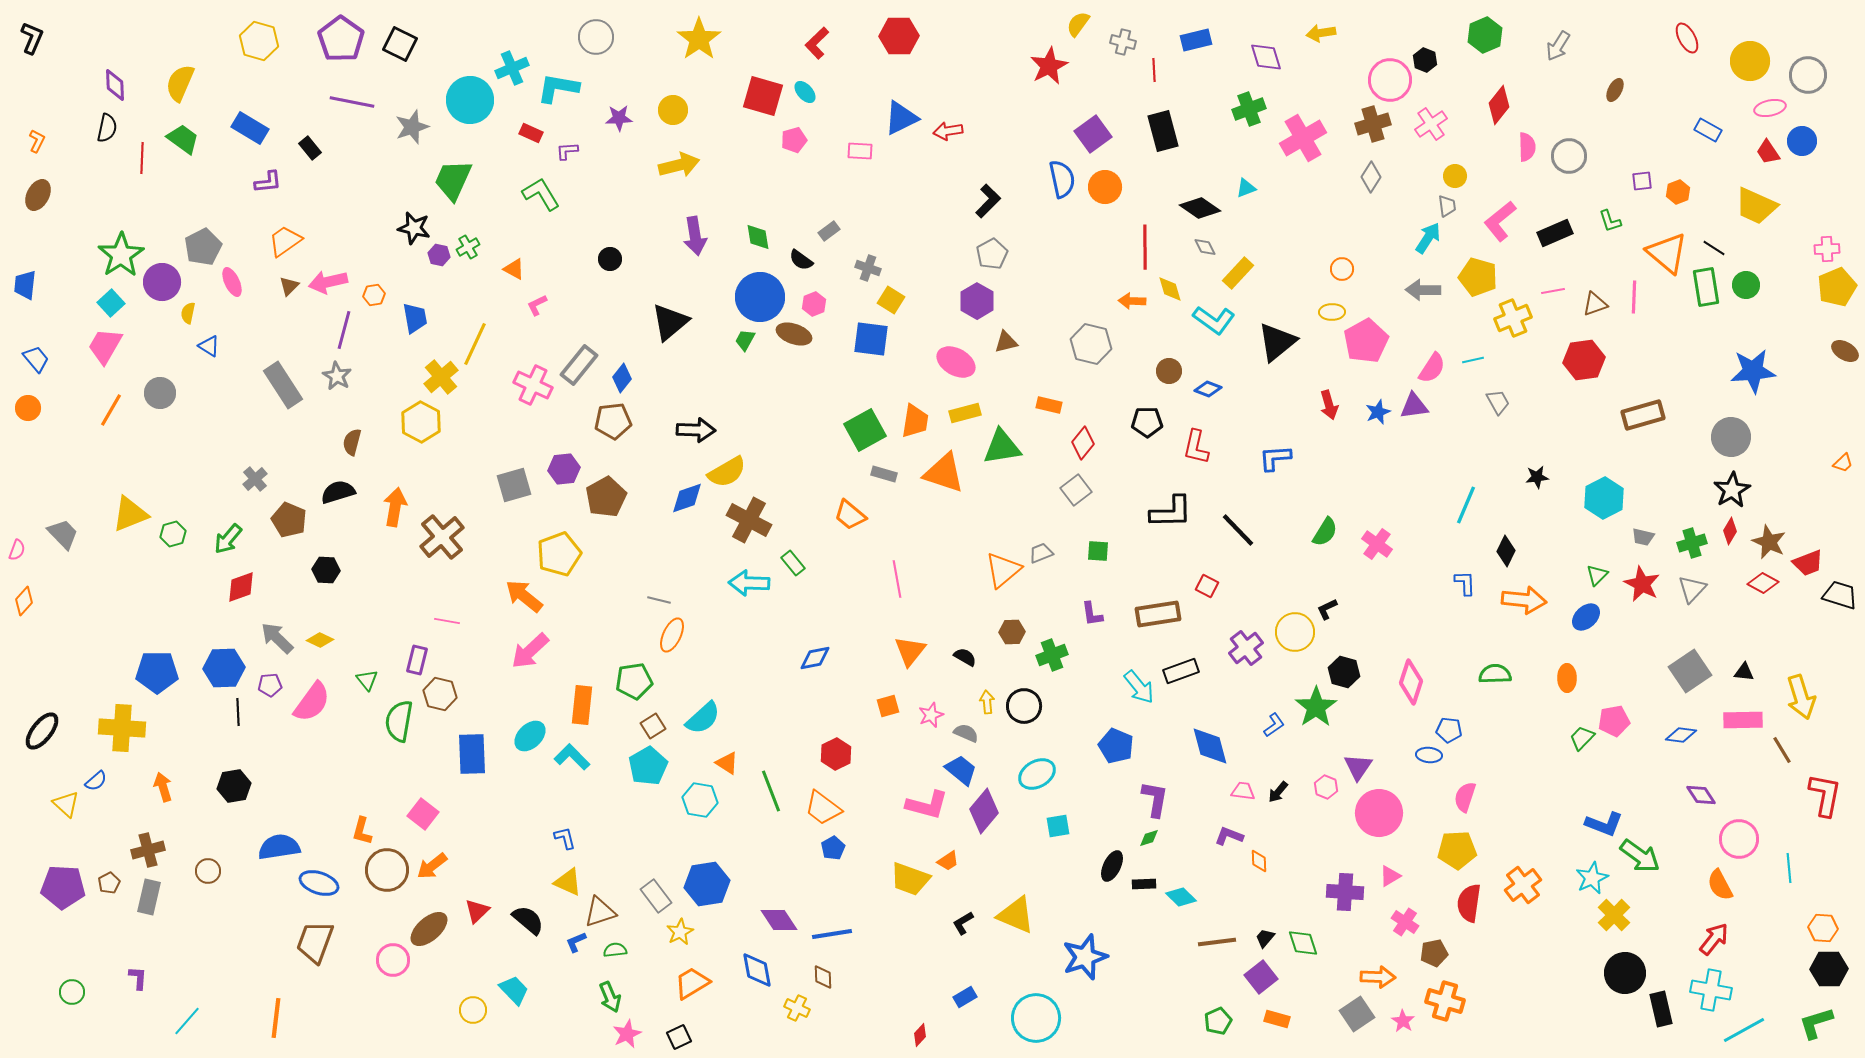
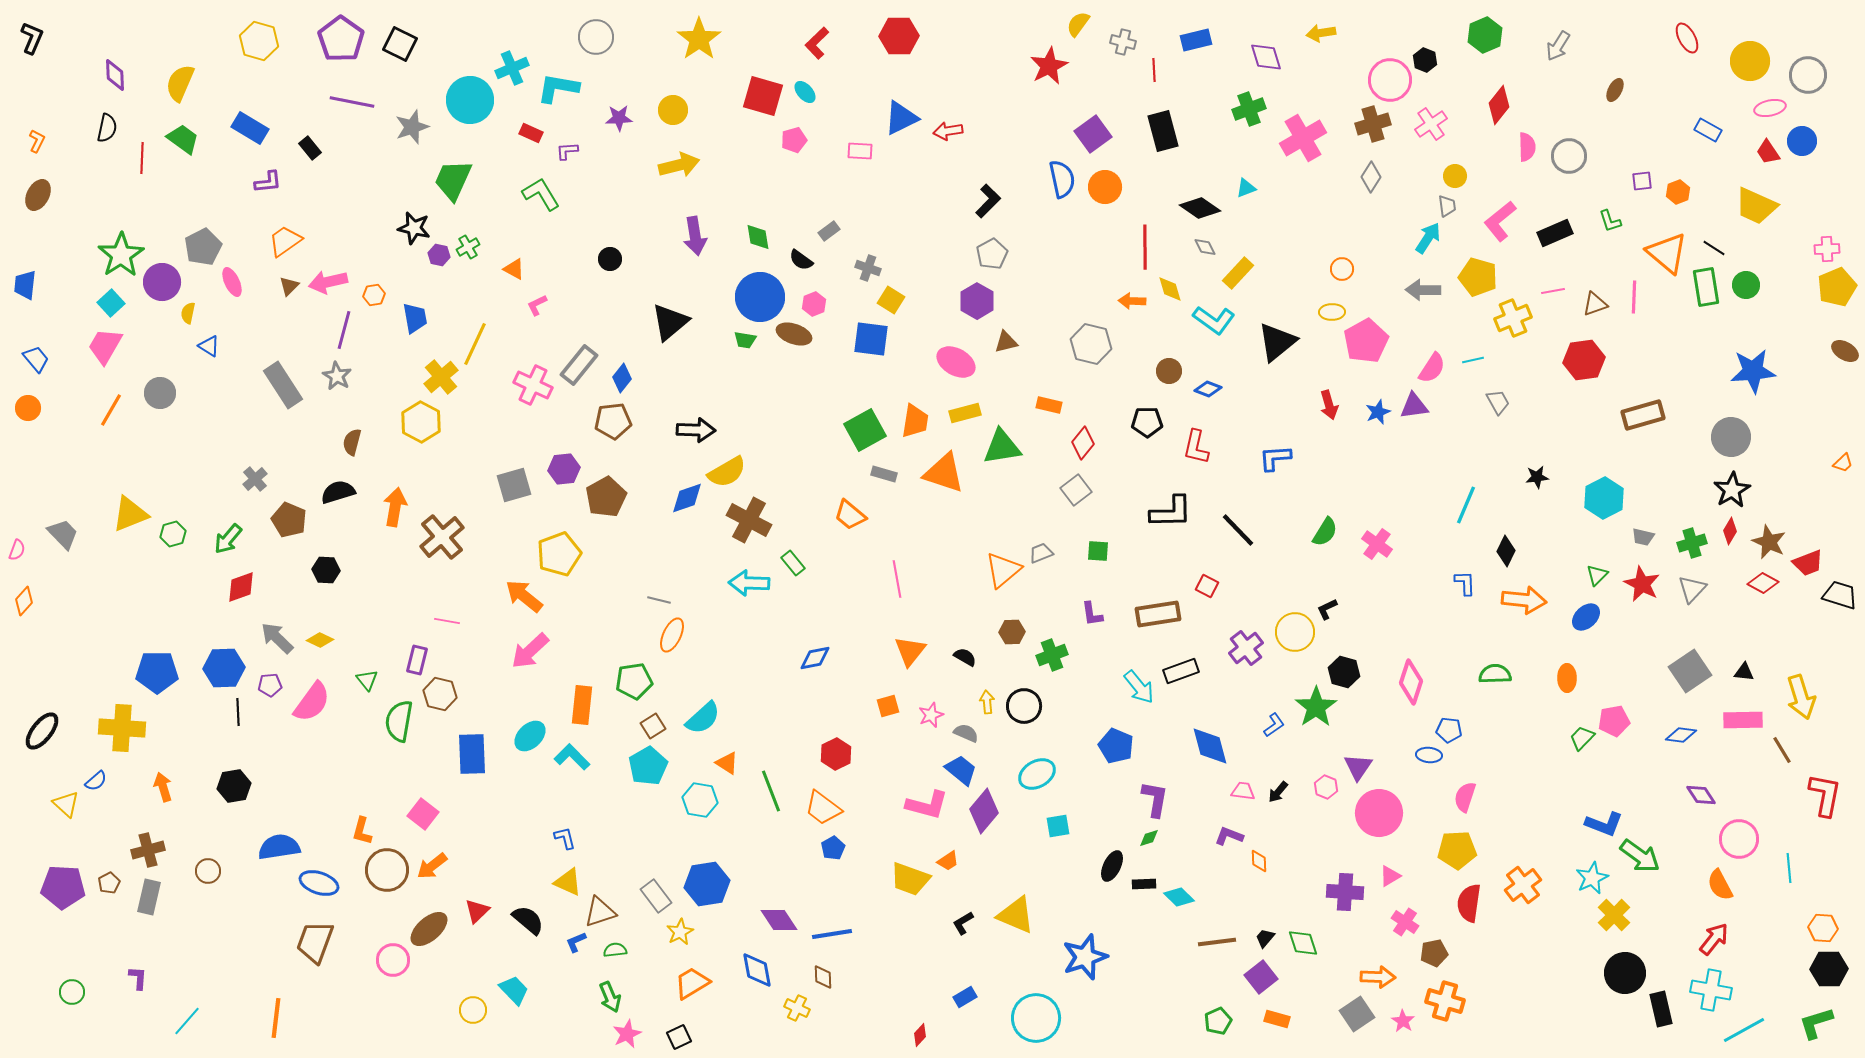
purple diamond at (115, 85): moved 10 px up
green trapezoid at (745, 340): rotated 110 degrees counterclockwise
cyan diamond at (1181, 897): moved 2 px left
